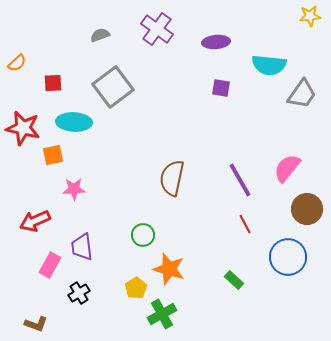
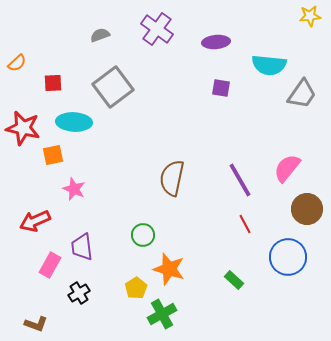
pink star: rotated 25 degrees clockwise
